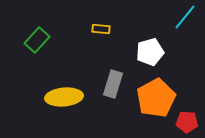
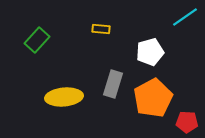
cyan line: rotated 16 degrees clockwise
orange pentagon: moved 3 px left
